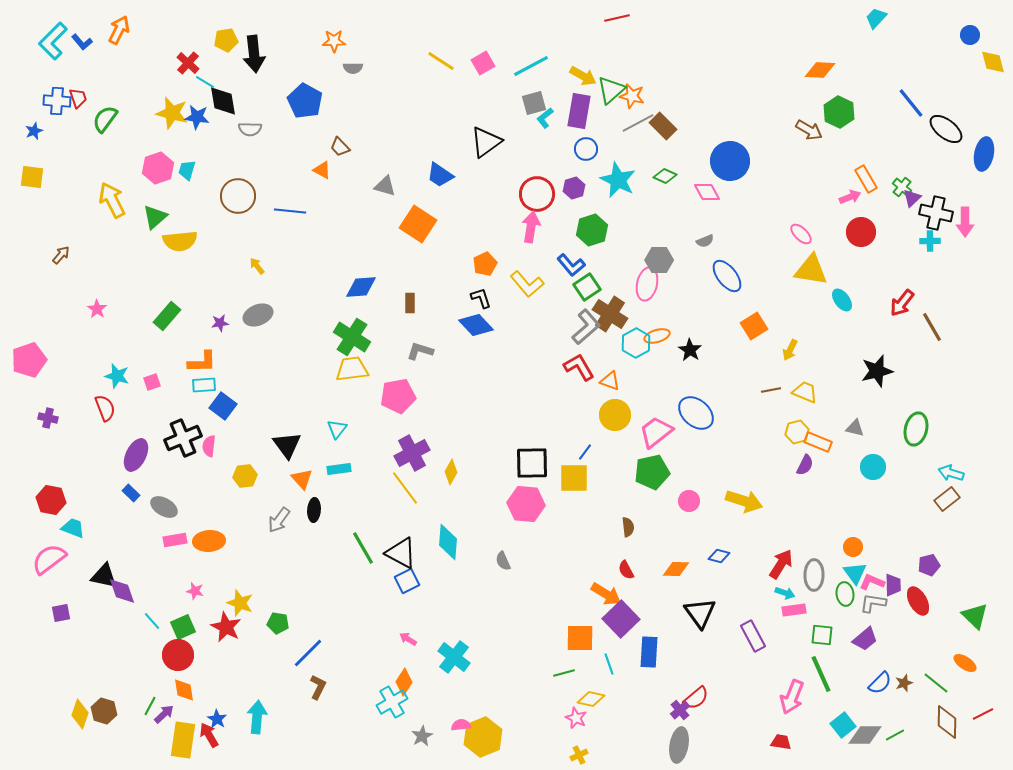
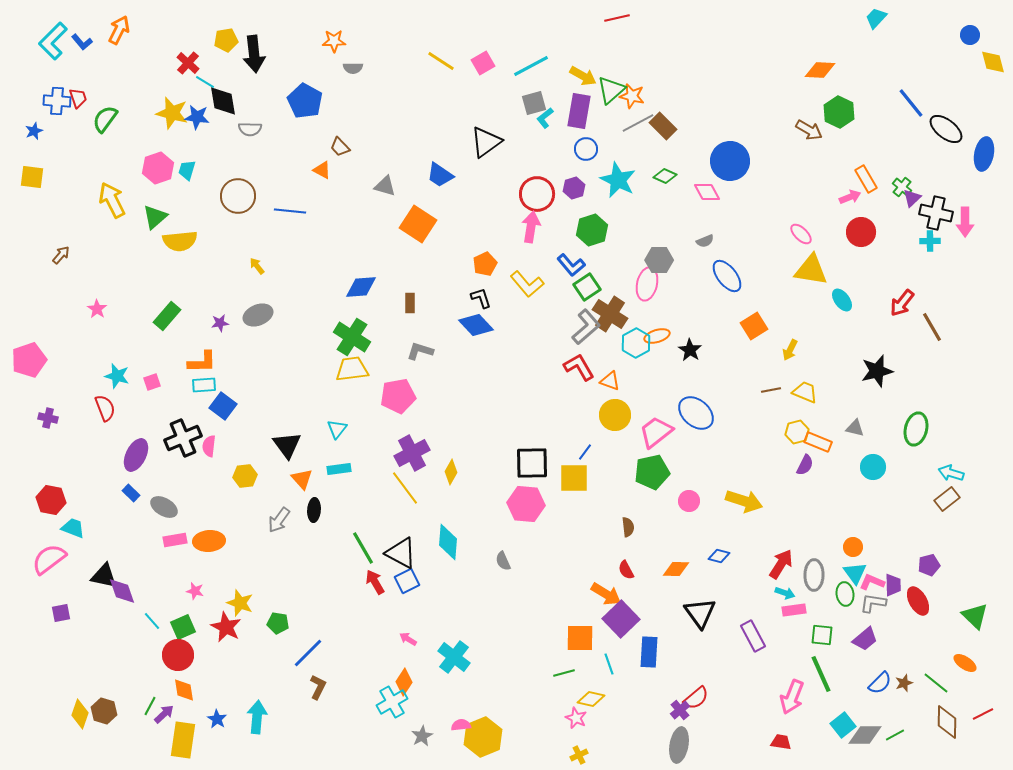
red arrow at (209, 735): moved 166 px right, 153 px up
